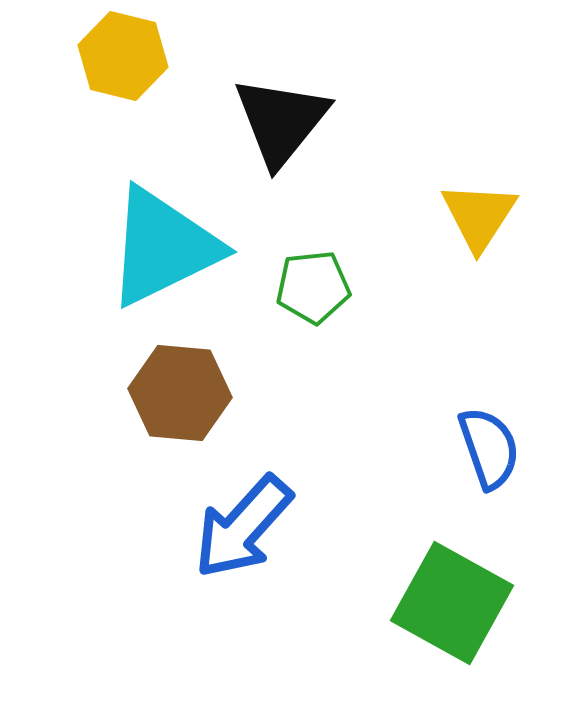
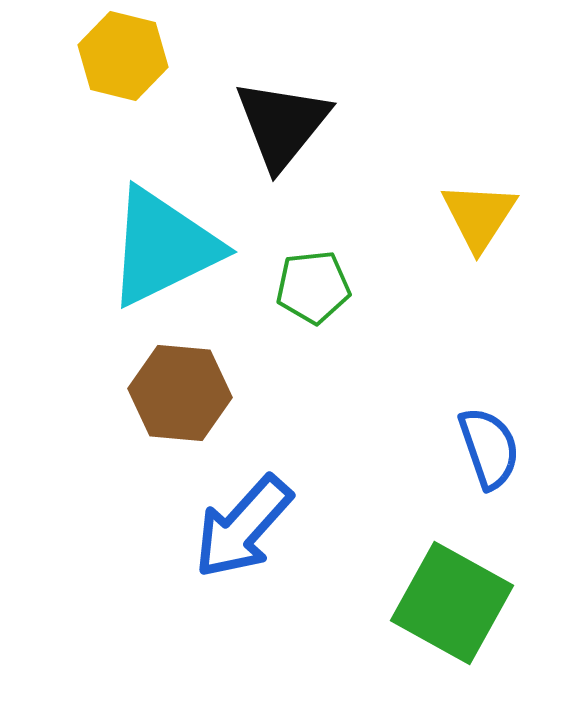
black triangle: moved 1 px right, 3 px down
